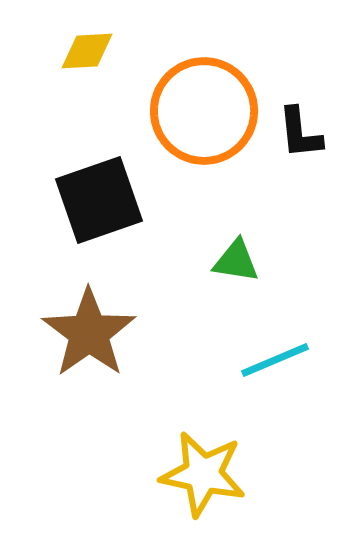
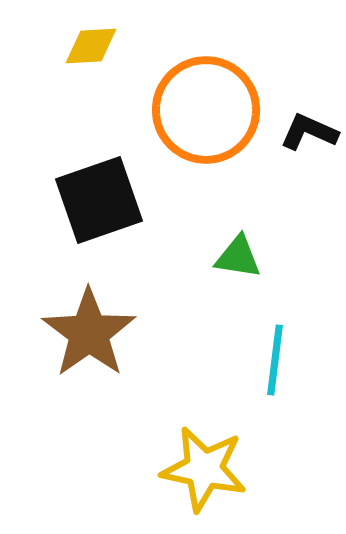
yellow diamond: moved 4 px right, 5 px up
orange circle: moved 2 px right, 1 px up
black L-shape: moved 9 px right, 1 px up; rotated 120 degrees clockwise
green triangle: moved 2 px right, 4 px up
cyan line: rotated 60 degrees counterclockwise
yellow star: moved 1 px right, 5 px up
